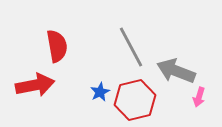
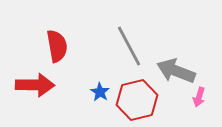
gray line: moved 2 px left, 1 px up
red arrow: rotated 12 degrees clockwise
blue star: rotated 12 degrees counterclockwise
red hexagon: moved 2 px right
